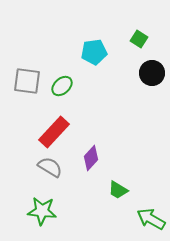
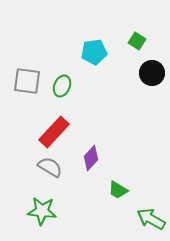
green square: moved 2 px left, 2 px down
green ellipse: rotated 25 degrees counterclockwise
